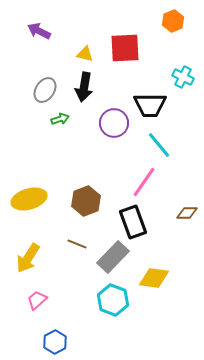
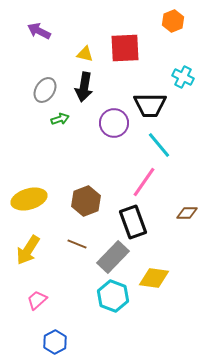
yellow arrow: moved 8 px up
cyan hexagon: moved 4 px up
